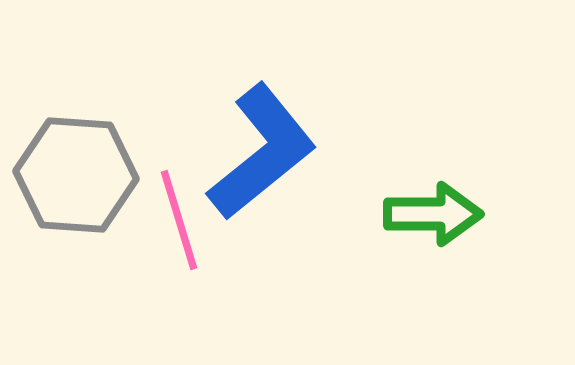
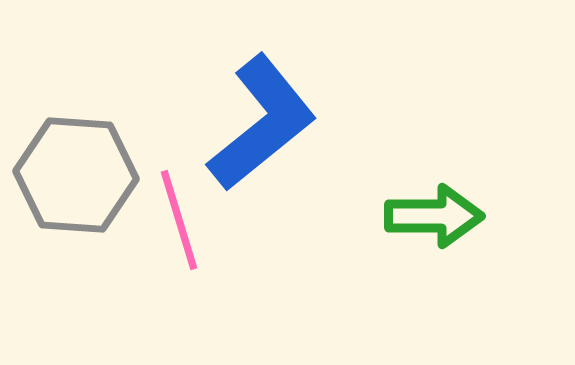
blue L-shape: moved 29 px up
green arrow: moved 1 px right, 2 px down
